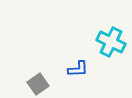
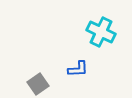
cyan cross: moved 10 px left, 10 px up
